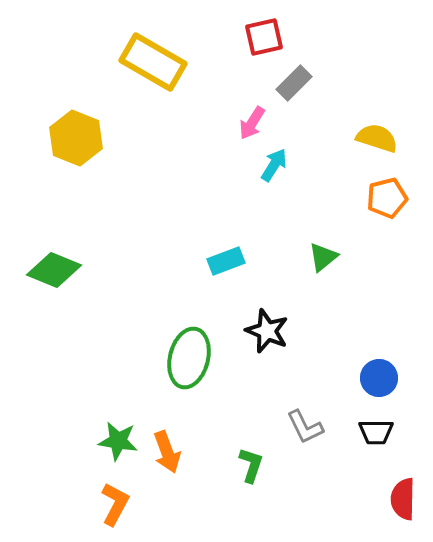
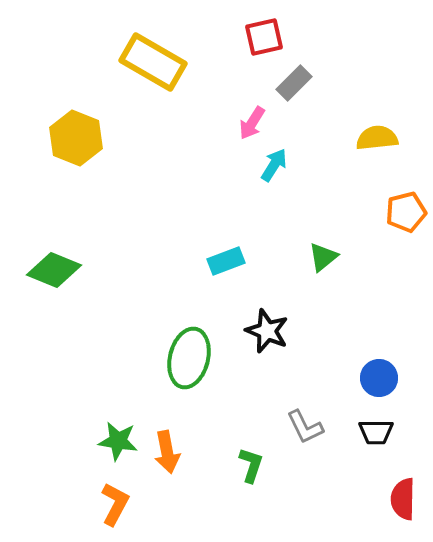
yellow semicircle: rotated 24 degrees counterclockwise
orange pentagon: moved 19 px right, 14 px down
orange arrow: rotated 9 degrees clockwise
